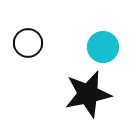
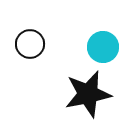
black circle: moved 2 px right, 1 px down
